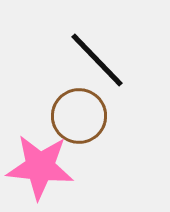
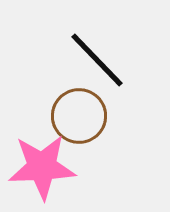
pink star: moved 2 px right; rotated 8 degrees counterclockwise
